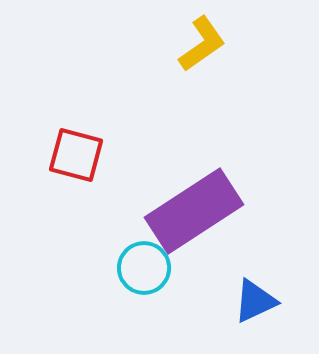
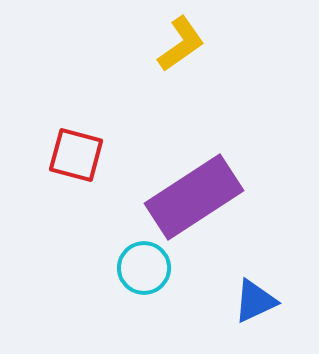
yellow L-shape: moved 21 px left
purple rectangle: moved 14 px up
